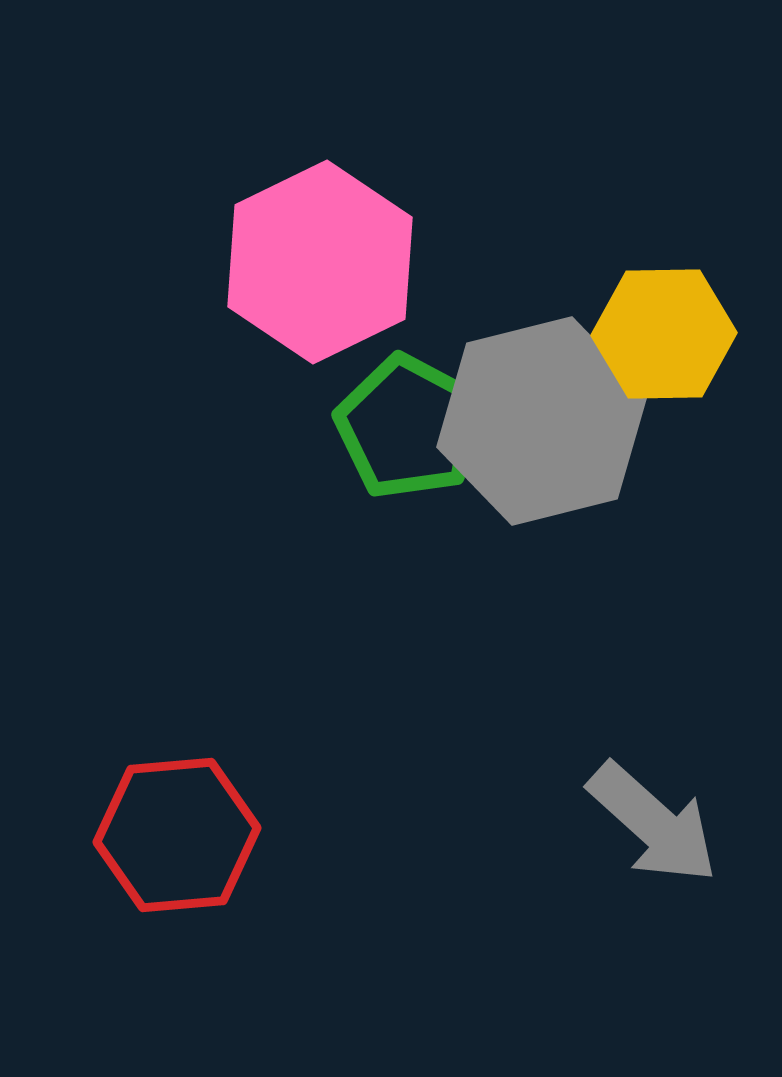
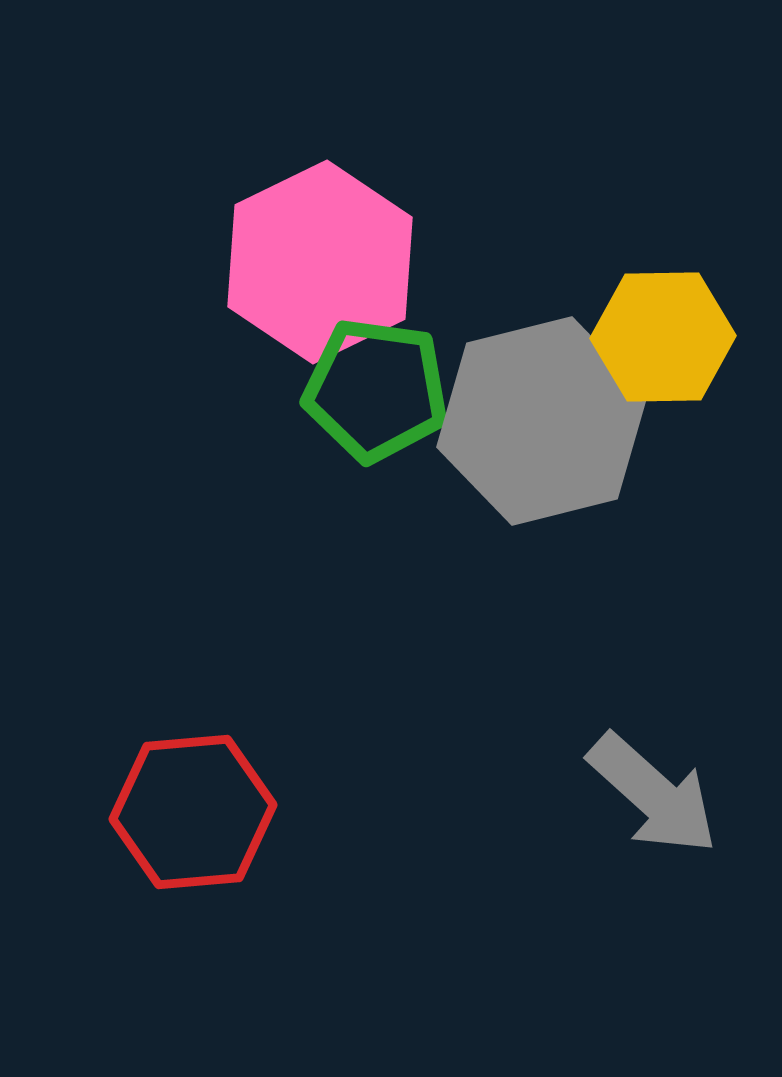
yellow hexagon: moved 1 px left, 3 px down
green pentagon: moved 32 px left, 37 px up; rotated 20 degrees counterclockwise
gray arrow: moved 29 px up
red hexagon: moved 16 px right, 23 px up
